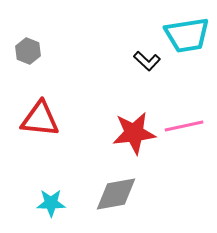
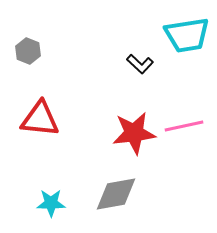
black L-shape: moved 7 px left, 3 px down
